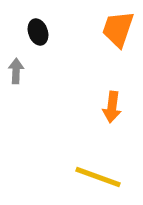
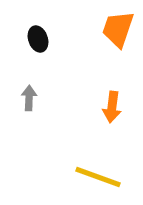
black ellipse: moved 7 px down
gray arrow: moved 13 px right, 27 px down
